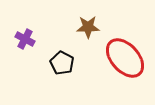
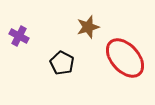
brown star: rotated 15 degrees counterclockwise
purple cross: moved 6 px left, 3 px up
